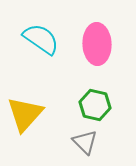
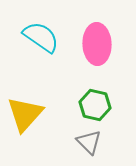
cyan semicircle: moved 2 px up
gray triangle: moved 4 px right
